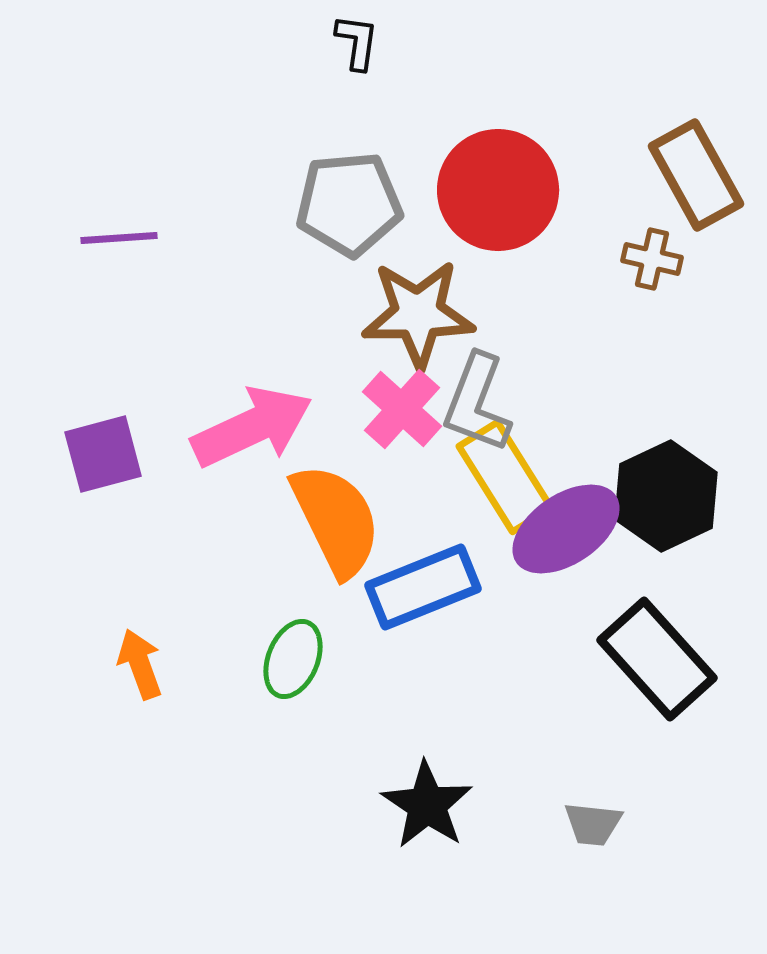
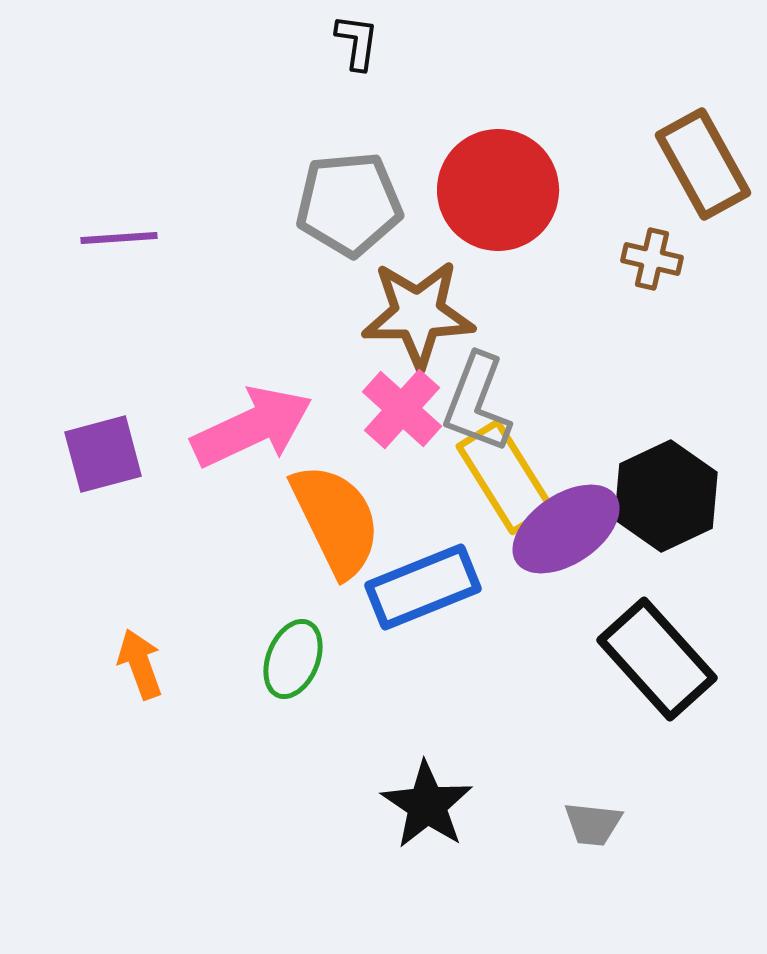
brown rectangle: moved 7 px right, 11 px up
